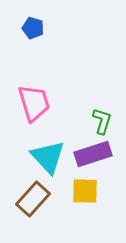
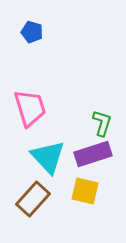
blue pentagon: moved 1 px left, 4 px down
pink trapezoid: moved 4 px left, 5 px down
green L-shape: moved 2 px down
yellow square: rotated 12 degrees clockwise
